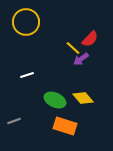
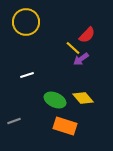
red semicircle: moved 3 px left, 4 px up
